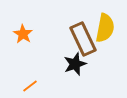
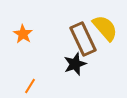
yellow semicircle: rotated 52 degrees counterclockwise
orange line: rotated 21 degrees counterclockwise
